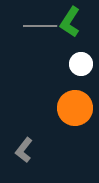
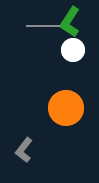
gray line: moved 3 px right
white circle: moved 8 px left, 14 px up
orange circle: moved 9 px left
